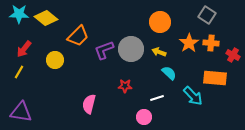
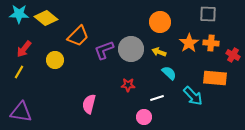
gray square: moved 1 px right, 1 px up; rotated 30 degrees counterclockwise
red star: moved 3 px right, 1 px up
